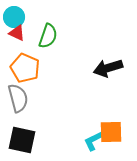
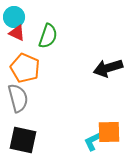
orange square: moved 2 px left
black square: moved 1 px right
